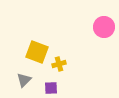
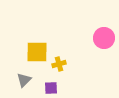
pink circle: moved 11 px down
yellow square: rotated 20 degrees counterclockwise
